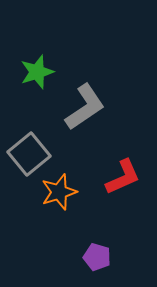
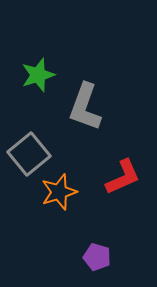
green star: moved 1 px right, 3 px down
gray L-shape: rotated 144 degrees clockwise
